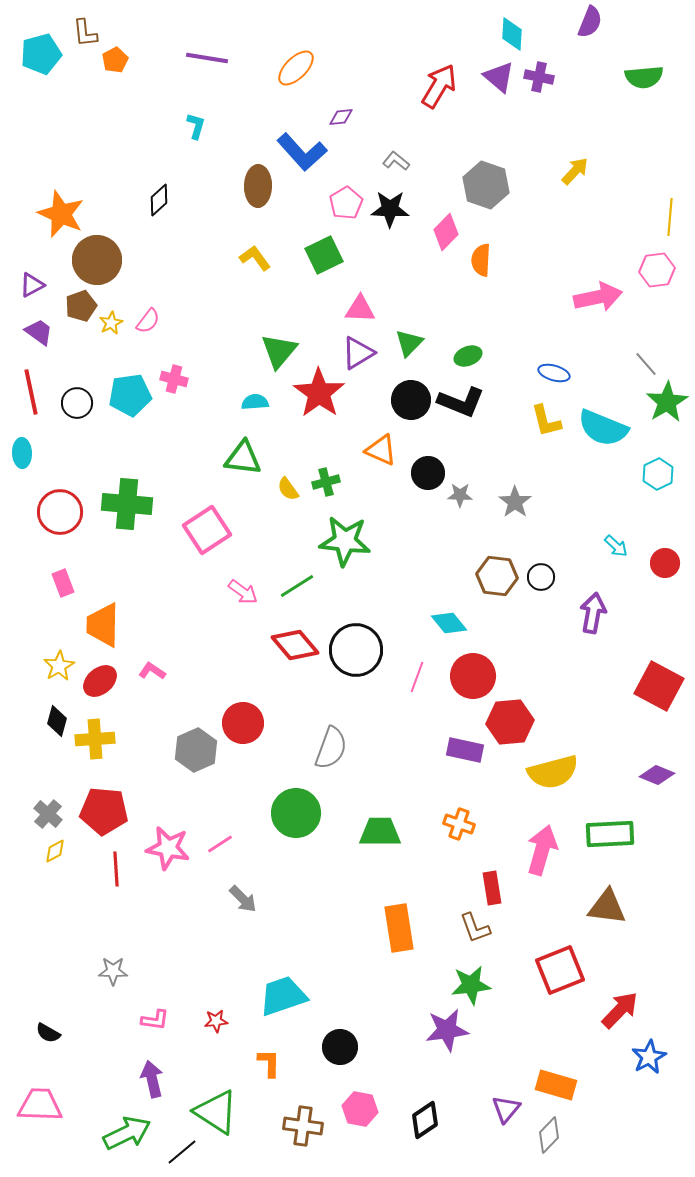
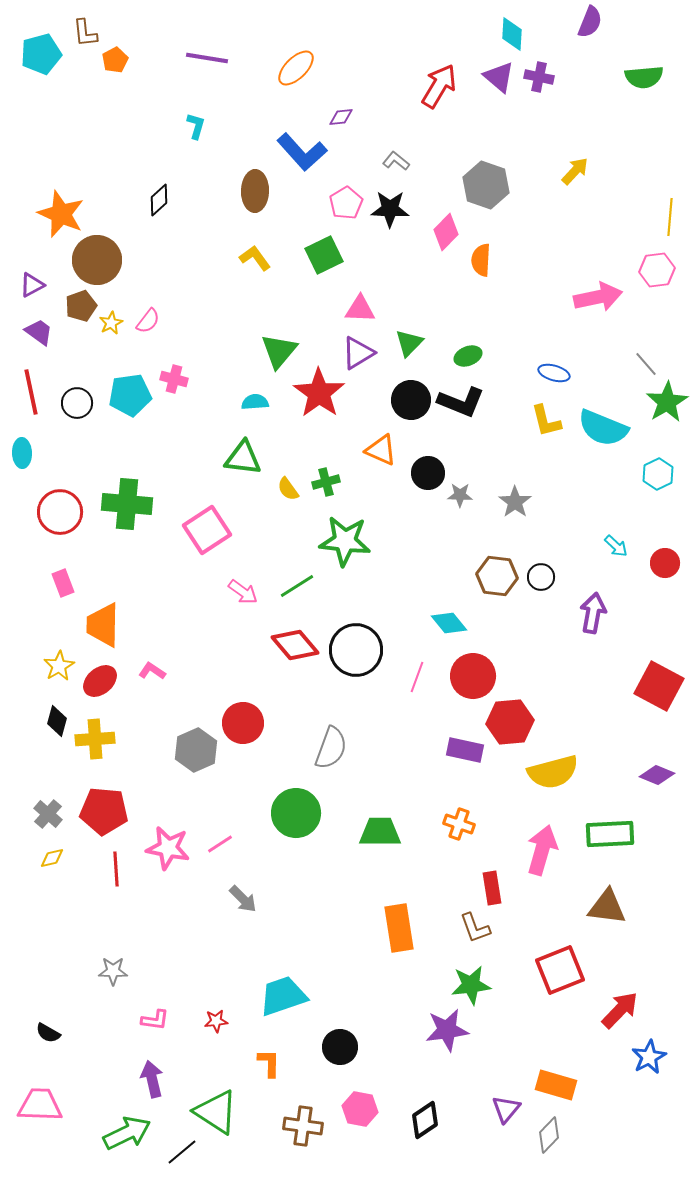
brown ellipse at (258, 186): moved 3 px left, 5 px down
yellow diamond at (55, 851): moved 3 px left, 7 px down; rotated 15 degrees clockwise
